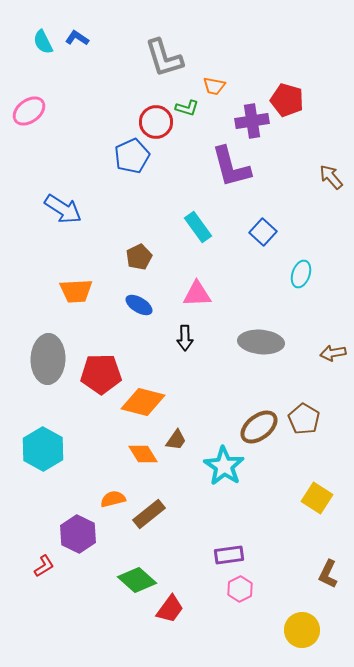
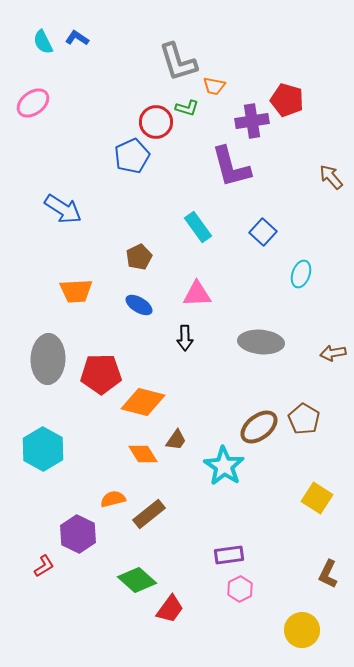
gray L-shape at (164, 58): moved 14 px right, 4 px down
pink ellipse at (29, 111): moved 4 px right, 8 px up
